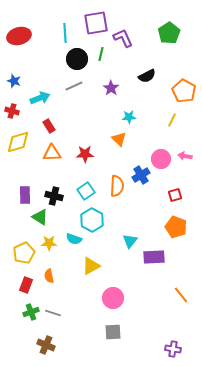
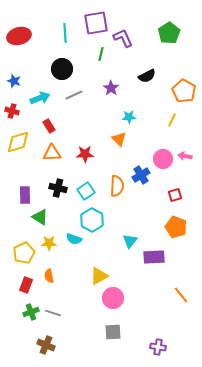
black circle at (77, 59): moved 15 px left, 10 px down
gray line at (74, 86): moved 9 px down
pink circle at (161, 159): moved 2 px right
black cross at (54, 196): moved 4 px right, 8 px up
yellow triangle at (91, 266): moved 8 px right, 10 px down
purple cross at (173, 349): moved 15 px left, 2 px up
